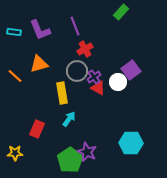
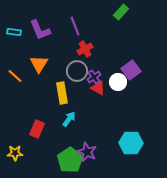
orange triangle: rotated 42 degrees counterclockwise
